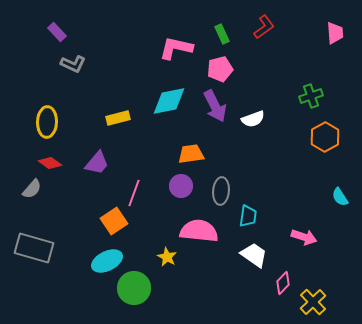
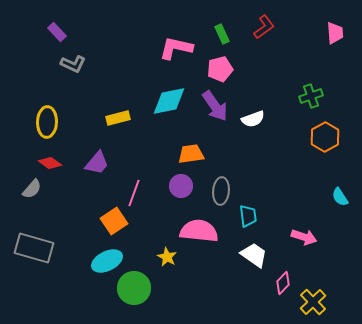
purple arrow: rotated 8 degrees counterclockwise
cyan trapezoid: rotated 15 degrees counterclockwise
